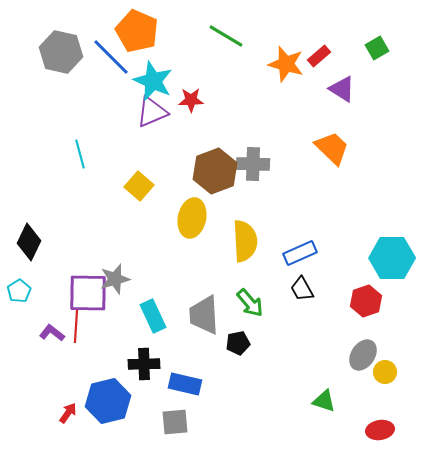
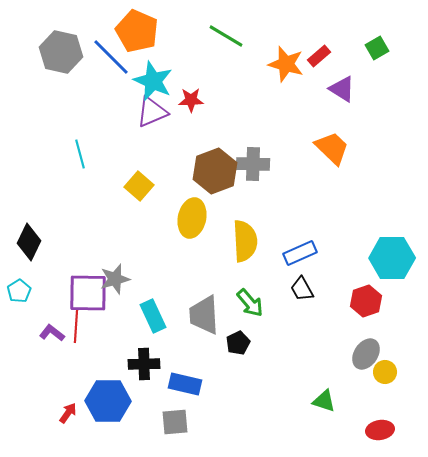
black pentagon at (238, 343): rotated 15 degrees counterclockwise
gray ellipse at (363, 355): moved 3 px right, 1 px up
blue hexagon at (108, 401): rotated 15 degrees clockwise
